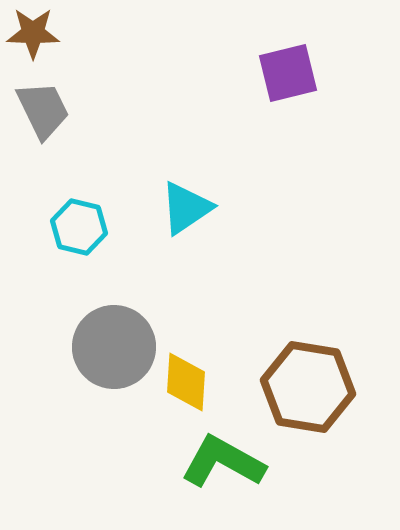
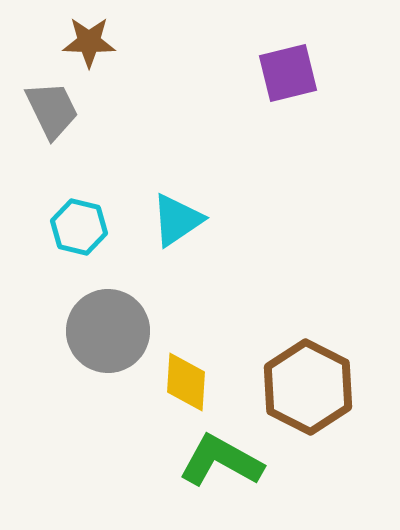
brown star: moved 56 px right, 9 px down
gray trapezoid: moved 9 px right
cyan triangle: moved 9 px left, 12 px down
gray circle: moved 6 px left, 16 px up
brown hexagon: rotated 18 degrees clockwise
green L-shape: moved 2 px left, 1 px up
